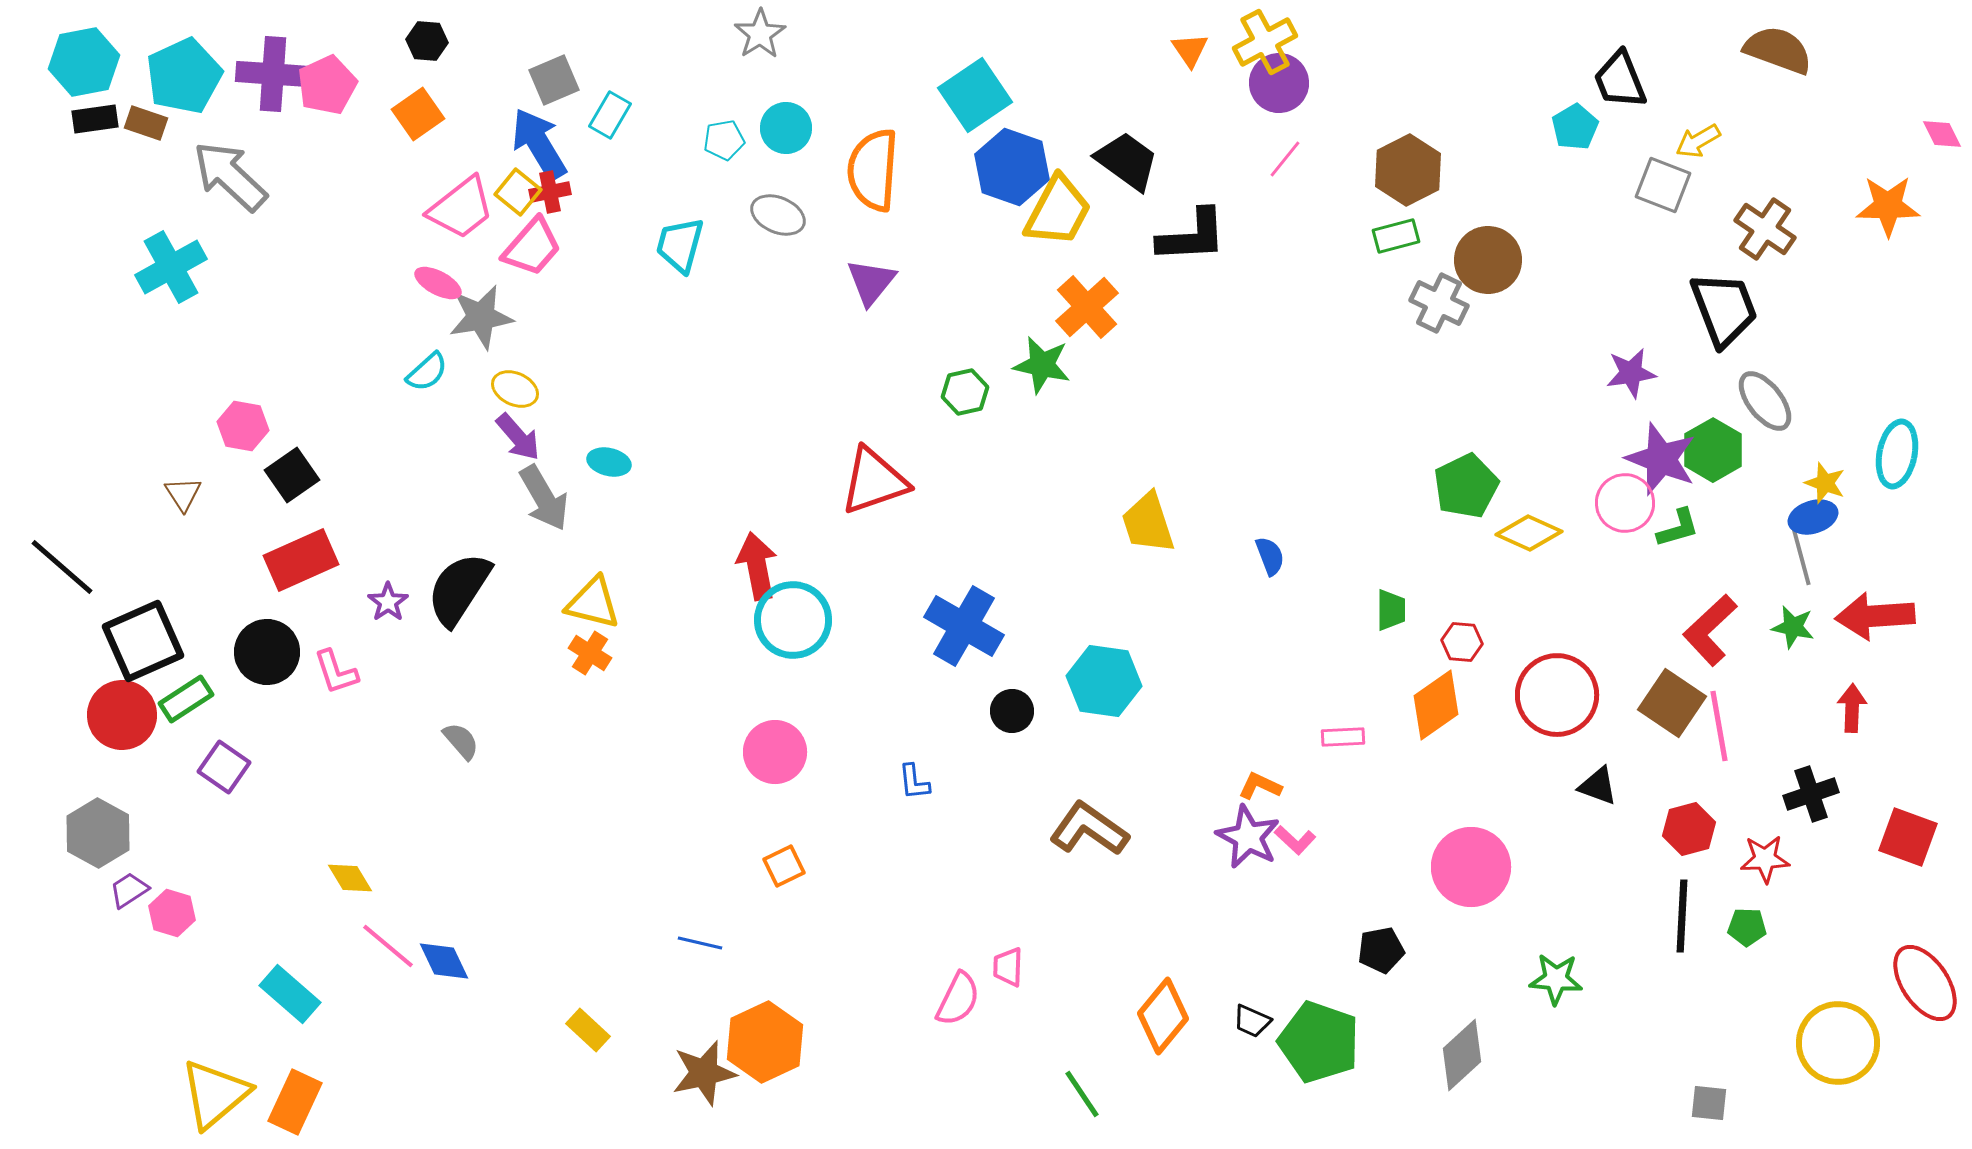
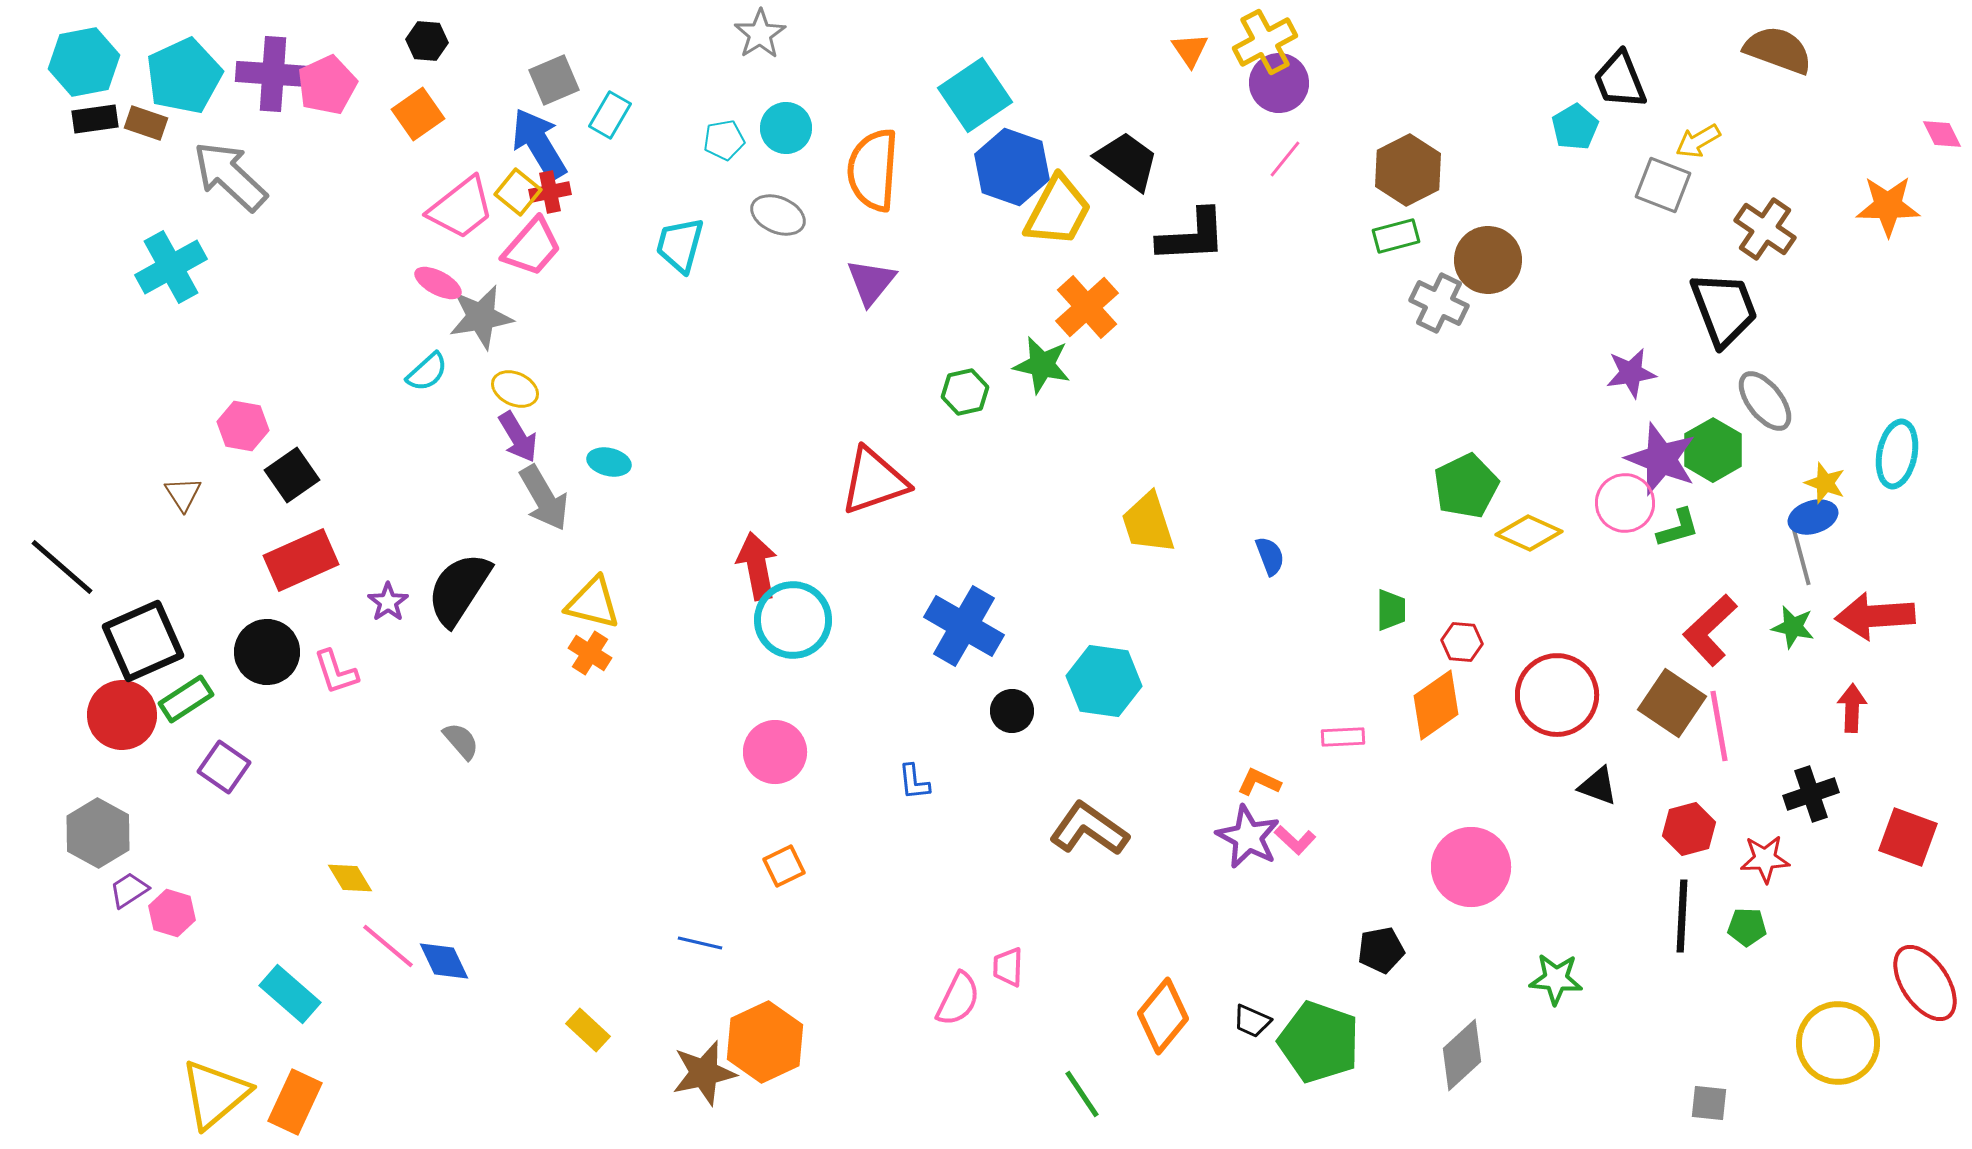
purple arrow at (518, 437): rotated 10 degrees clockwise
orange L-shape at (1260, 786): moved 1 px left, 4 px up
